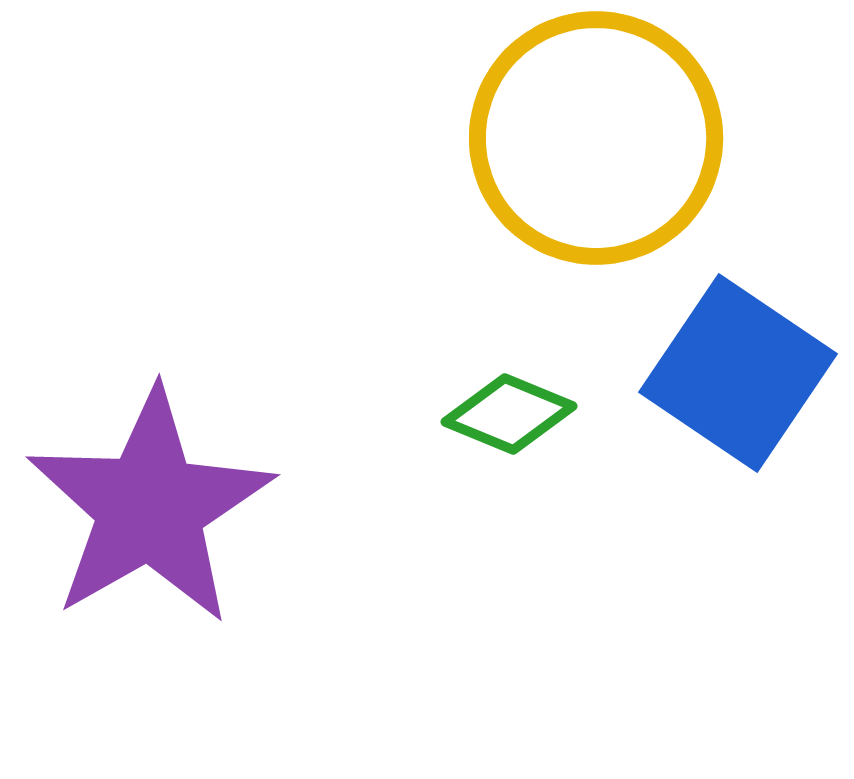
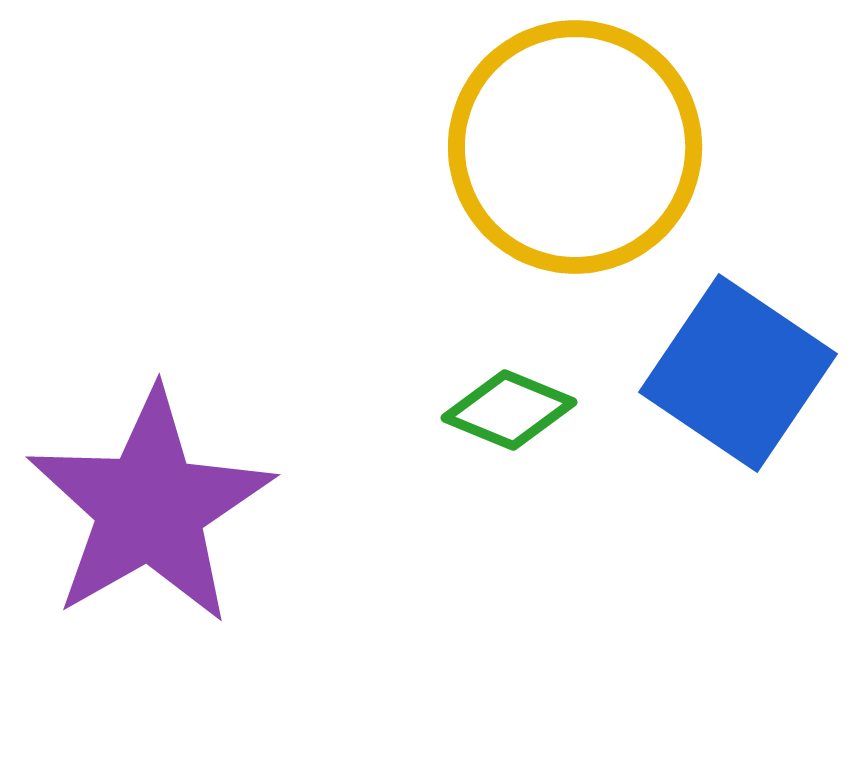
yellow circle: moved 21 px left, 9 px down
green diamond: moved 4 px up
